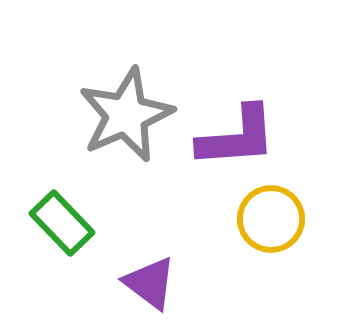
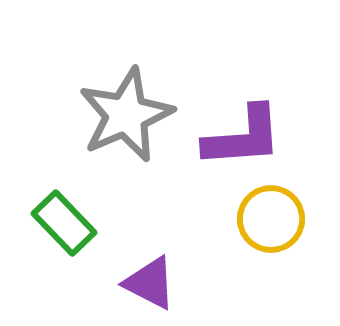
purple L-shape: moved 6 px right
green rectangle: moved 2 px right
purple triangle: rotated 10 degrees counterclockwise
